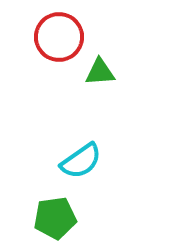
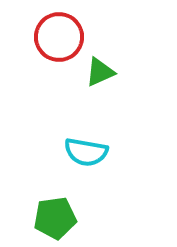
green triangle: rotated 20 degrees counterclockwise
cyan semicircle: moved 5 px right, 9 px up; rotated 45 degrees clockwise
